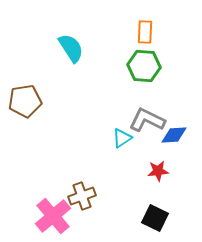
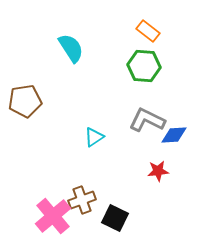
orange rectangle: moved 3 px right, 1 px up; rotated 55 degrees counterclockwise
cyan triangle: moved 28 px left, 1 px up
brown cross: moved 4 px down
black square: moved 40 px left
